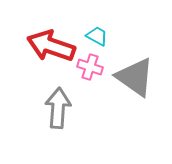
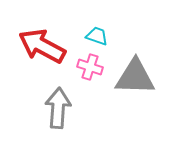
cyan trapezoid: rotated 10 degrees counterclockwise
red arrow: moved 9 px left; rotated 9 degrees clockwise
gray triangle: rotated 33 degrees counterclockwise
